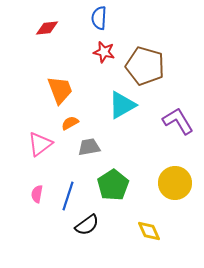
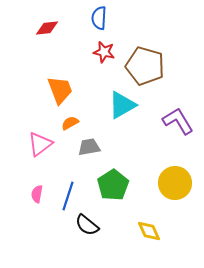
black semicircle: rotated 75 degrees clockwise
